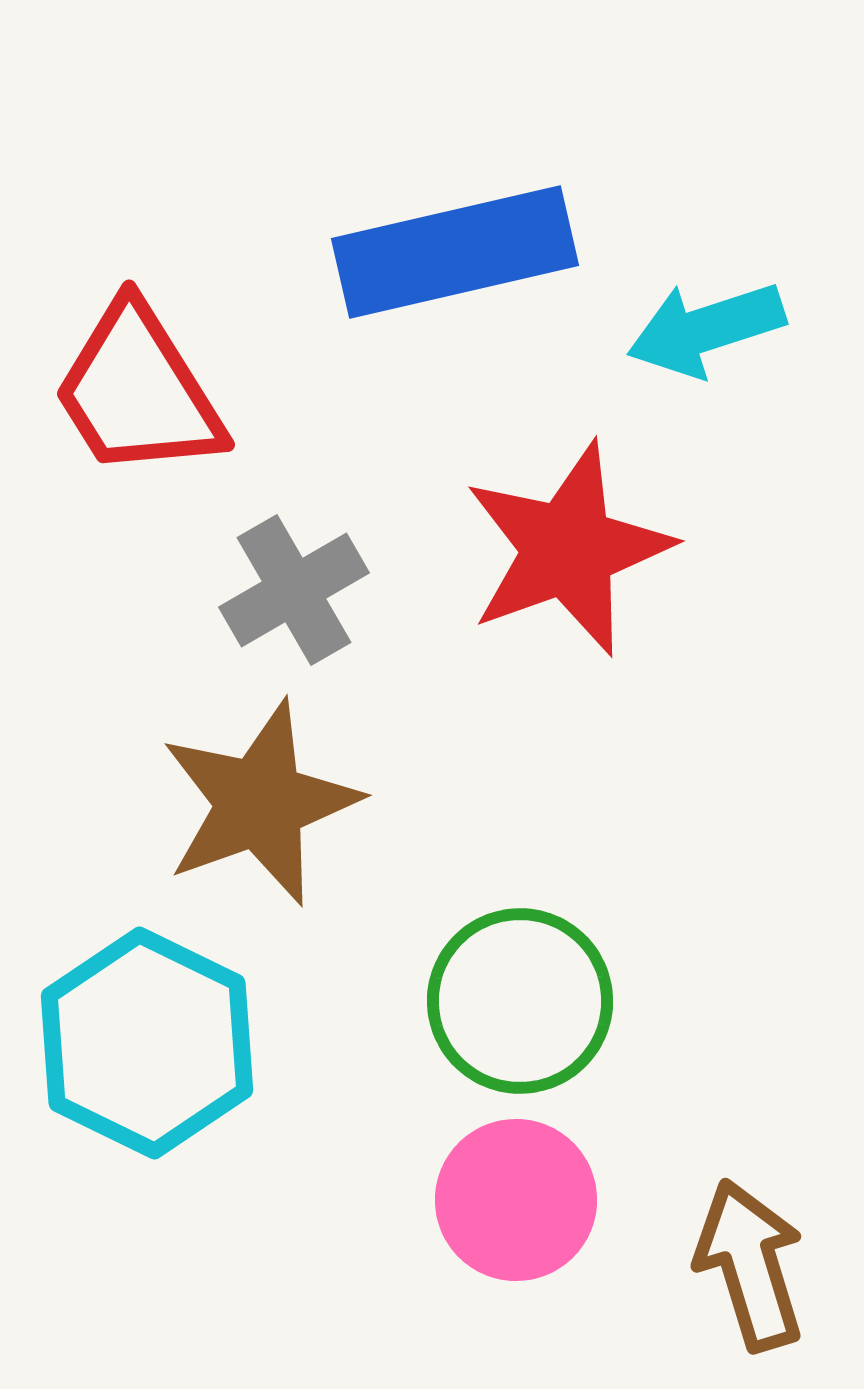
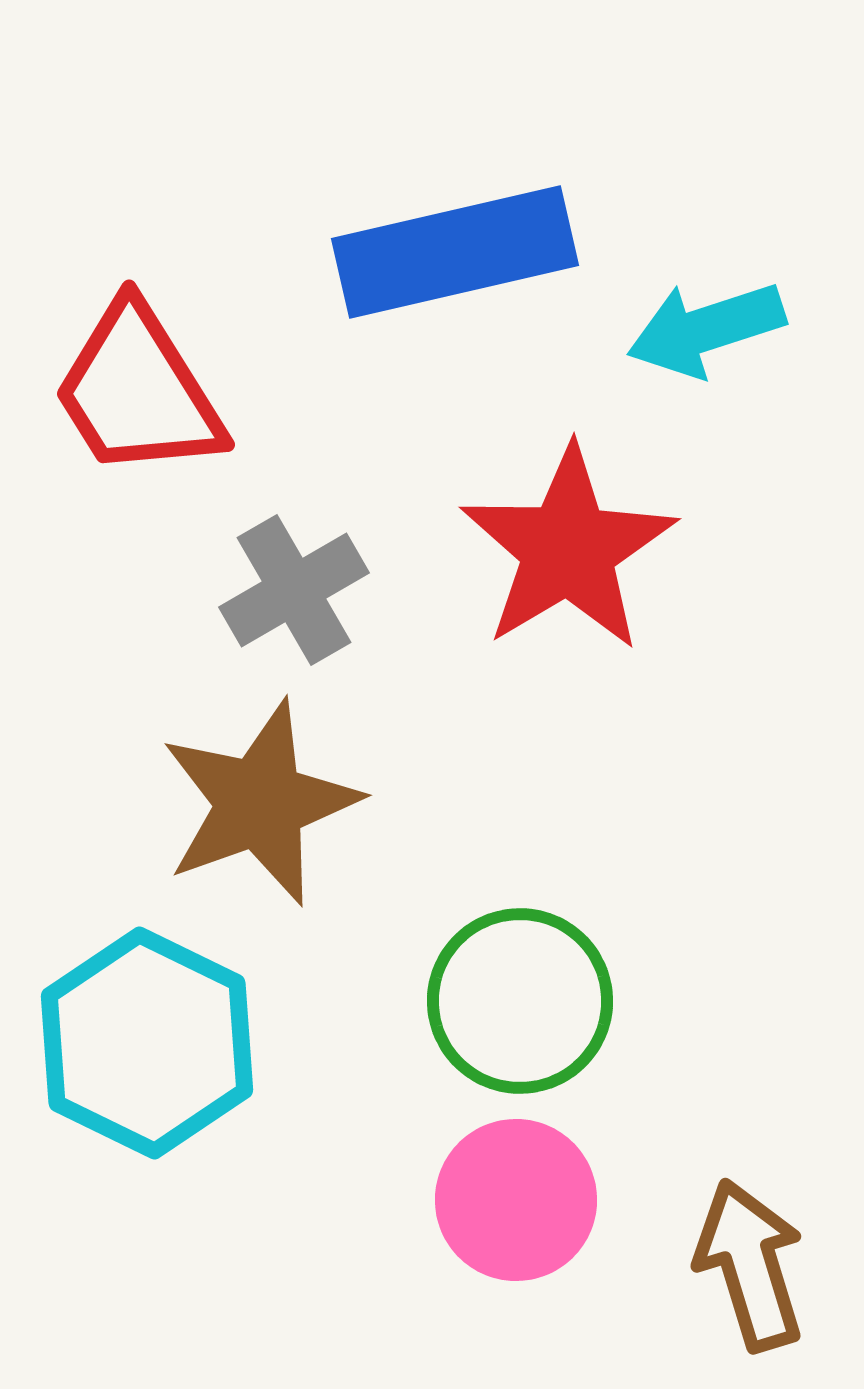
red star: rotated 11 degrees counterclockwise
